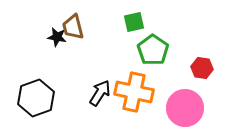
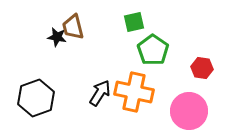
pink circle: moved 4 px right, 3 px down
